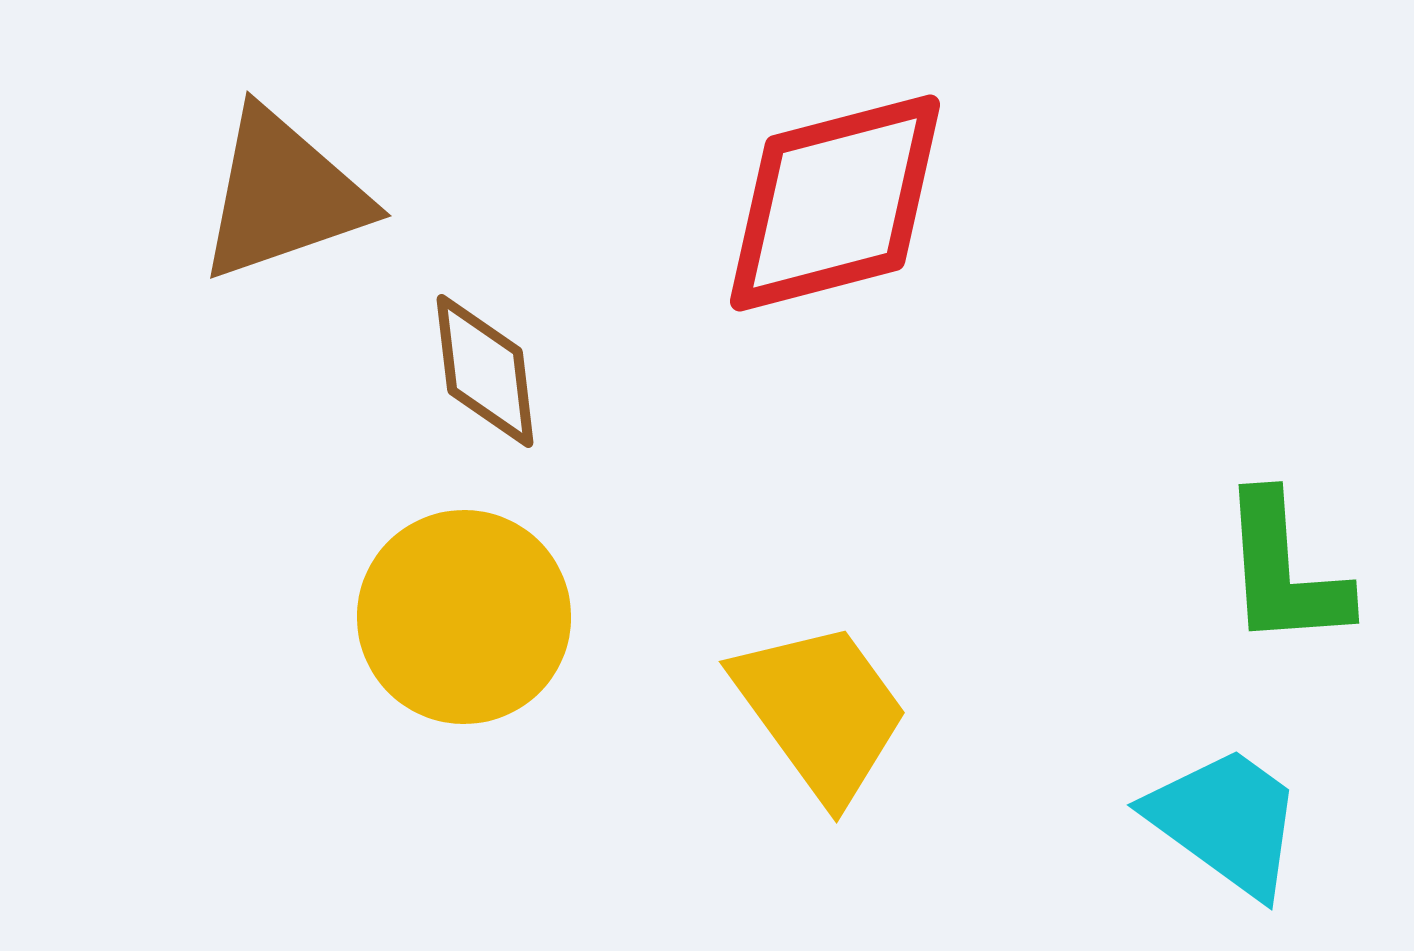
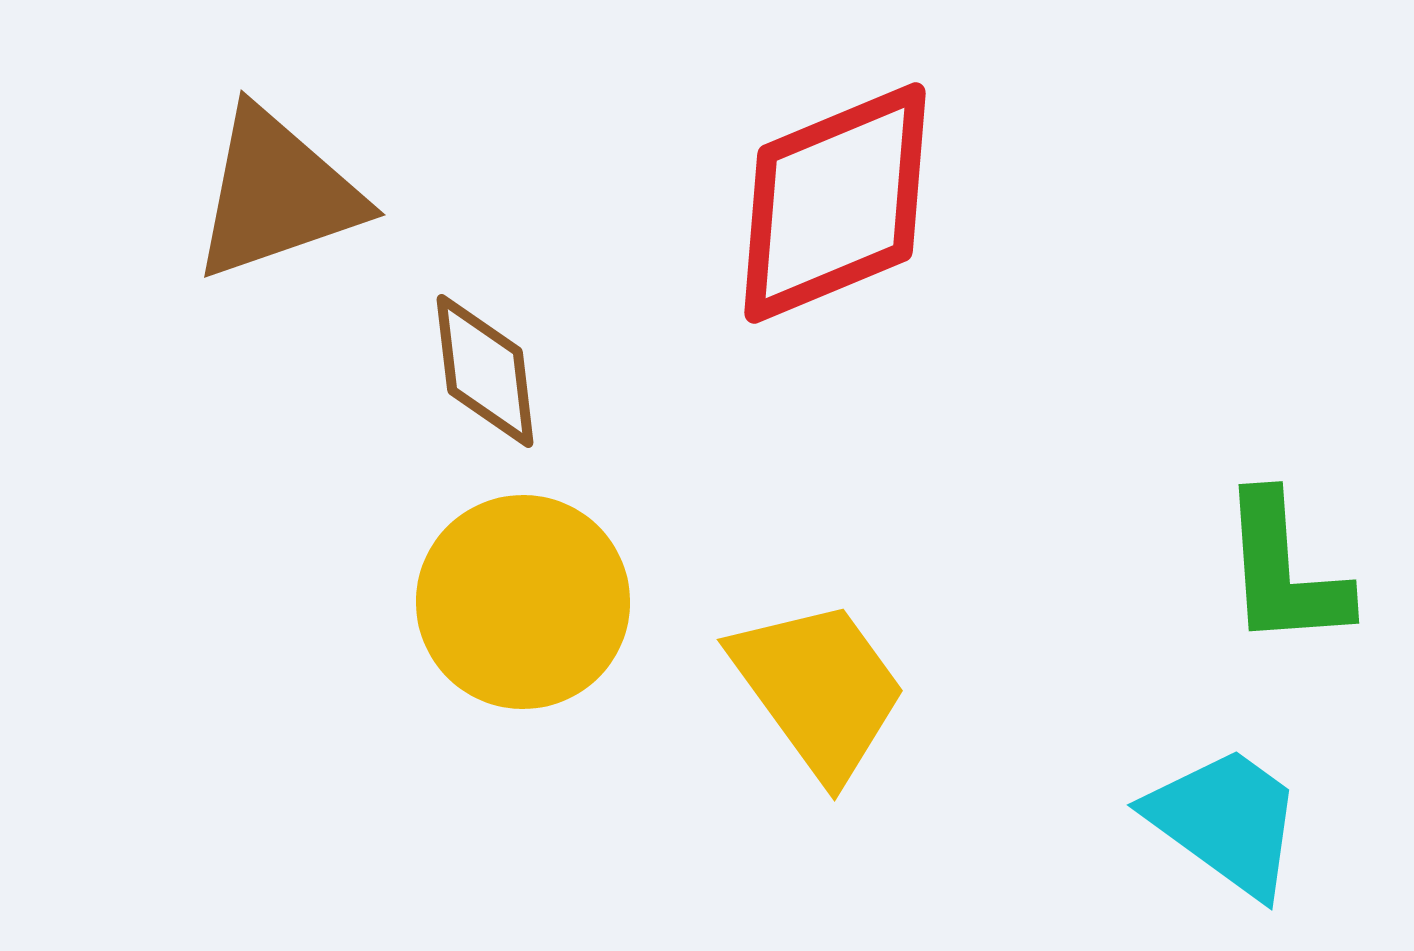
brown triangle: moved 6 px left, 1 px up
red diamond: rotated 8 degrees counterclockwise
yellow circle: moved 59 px right, 15 px up
yellow trapezoid: moved 2 px left, 22 px up
